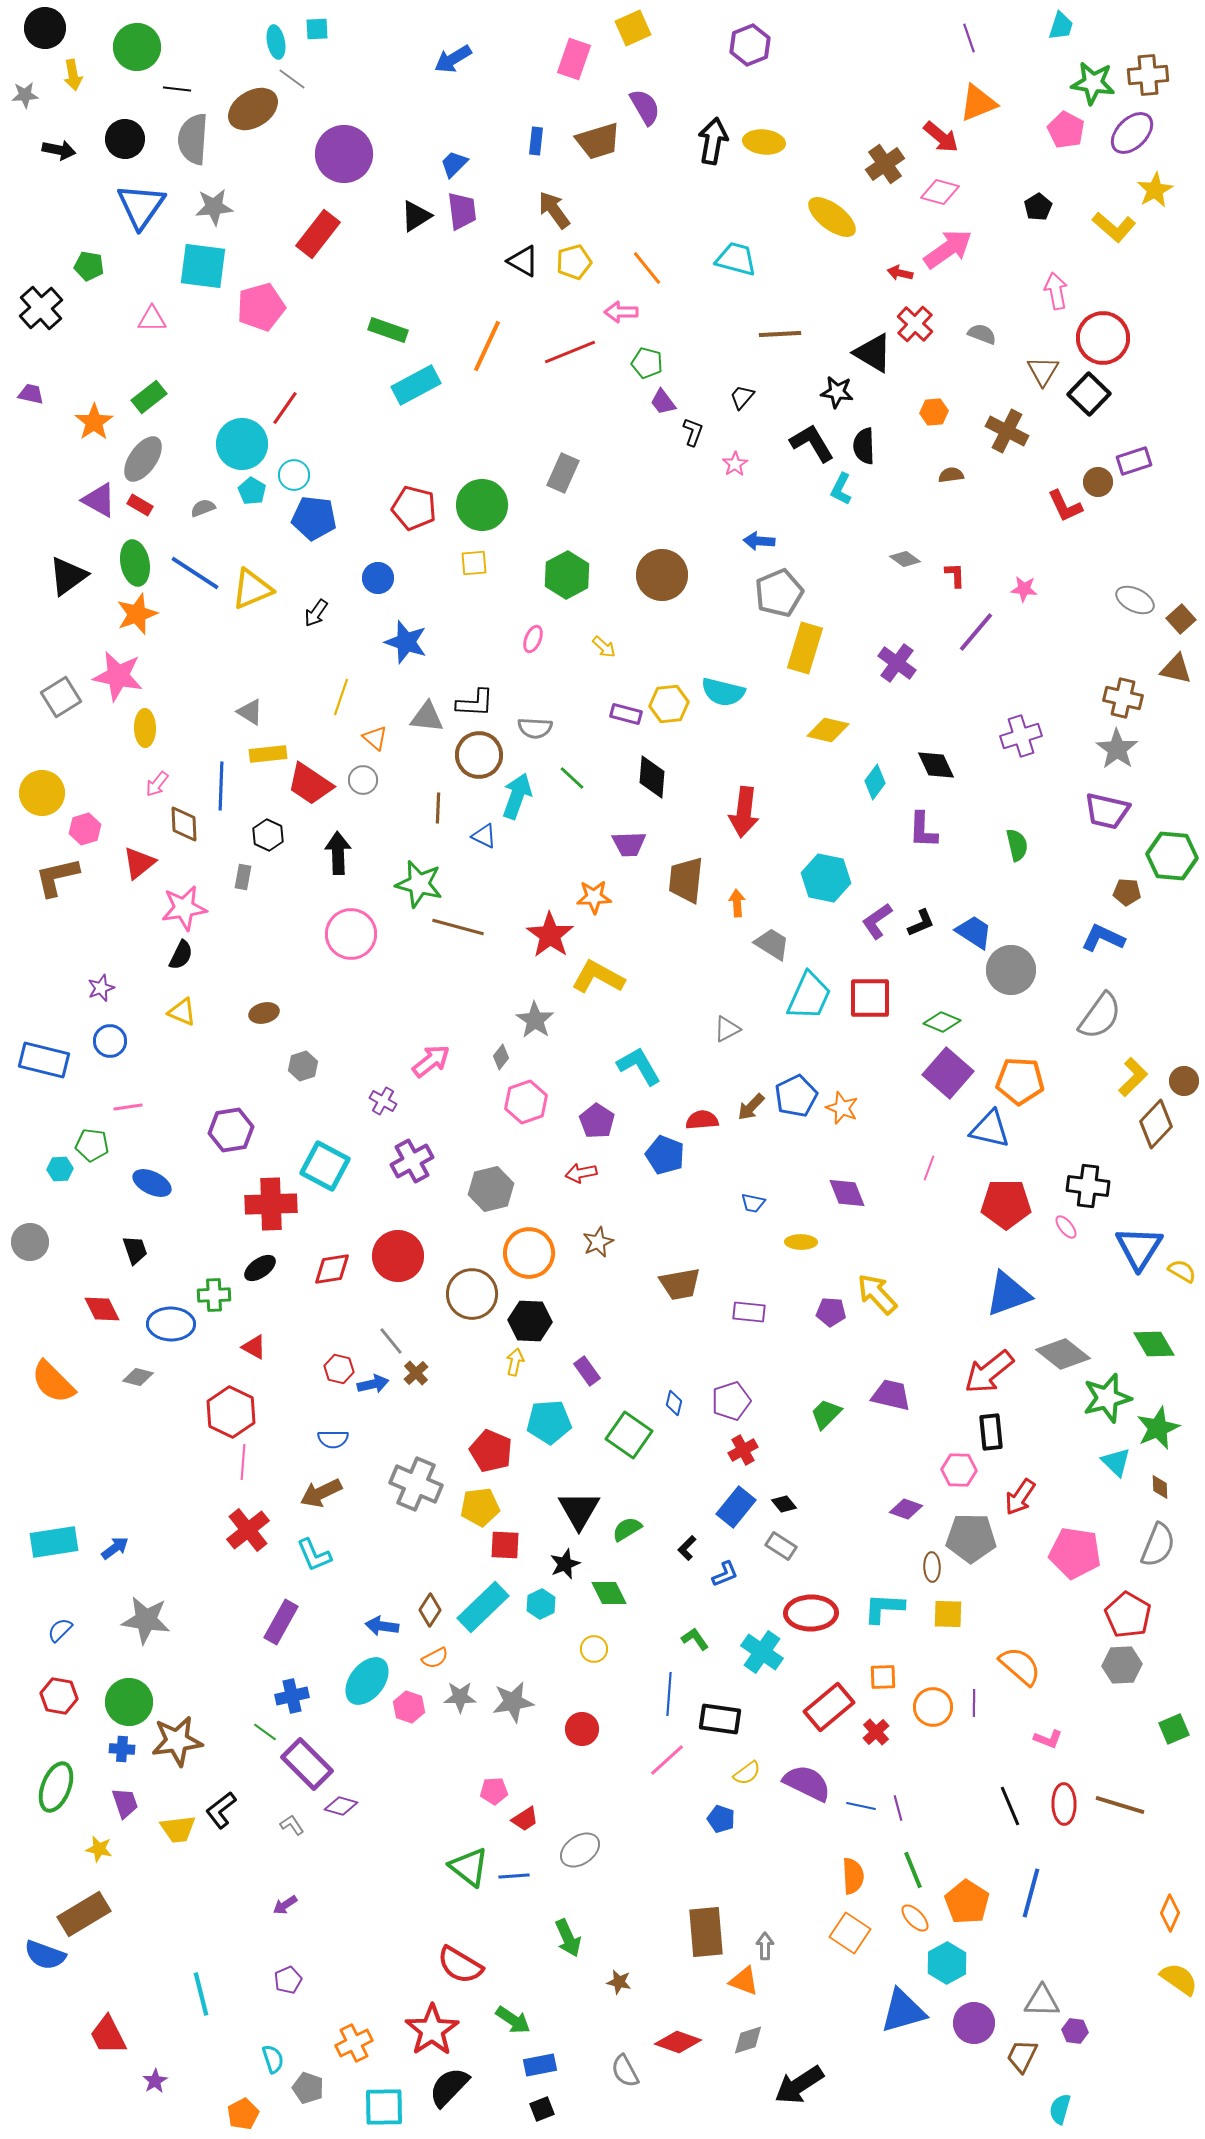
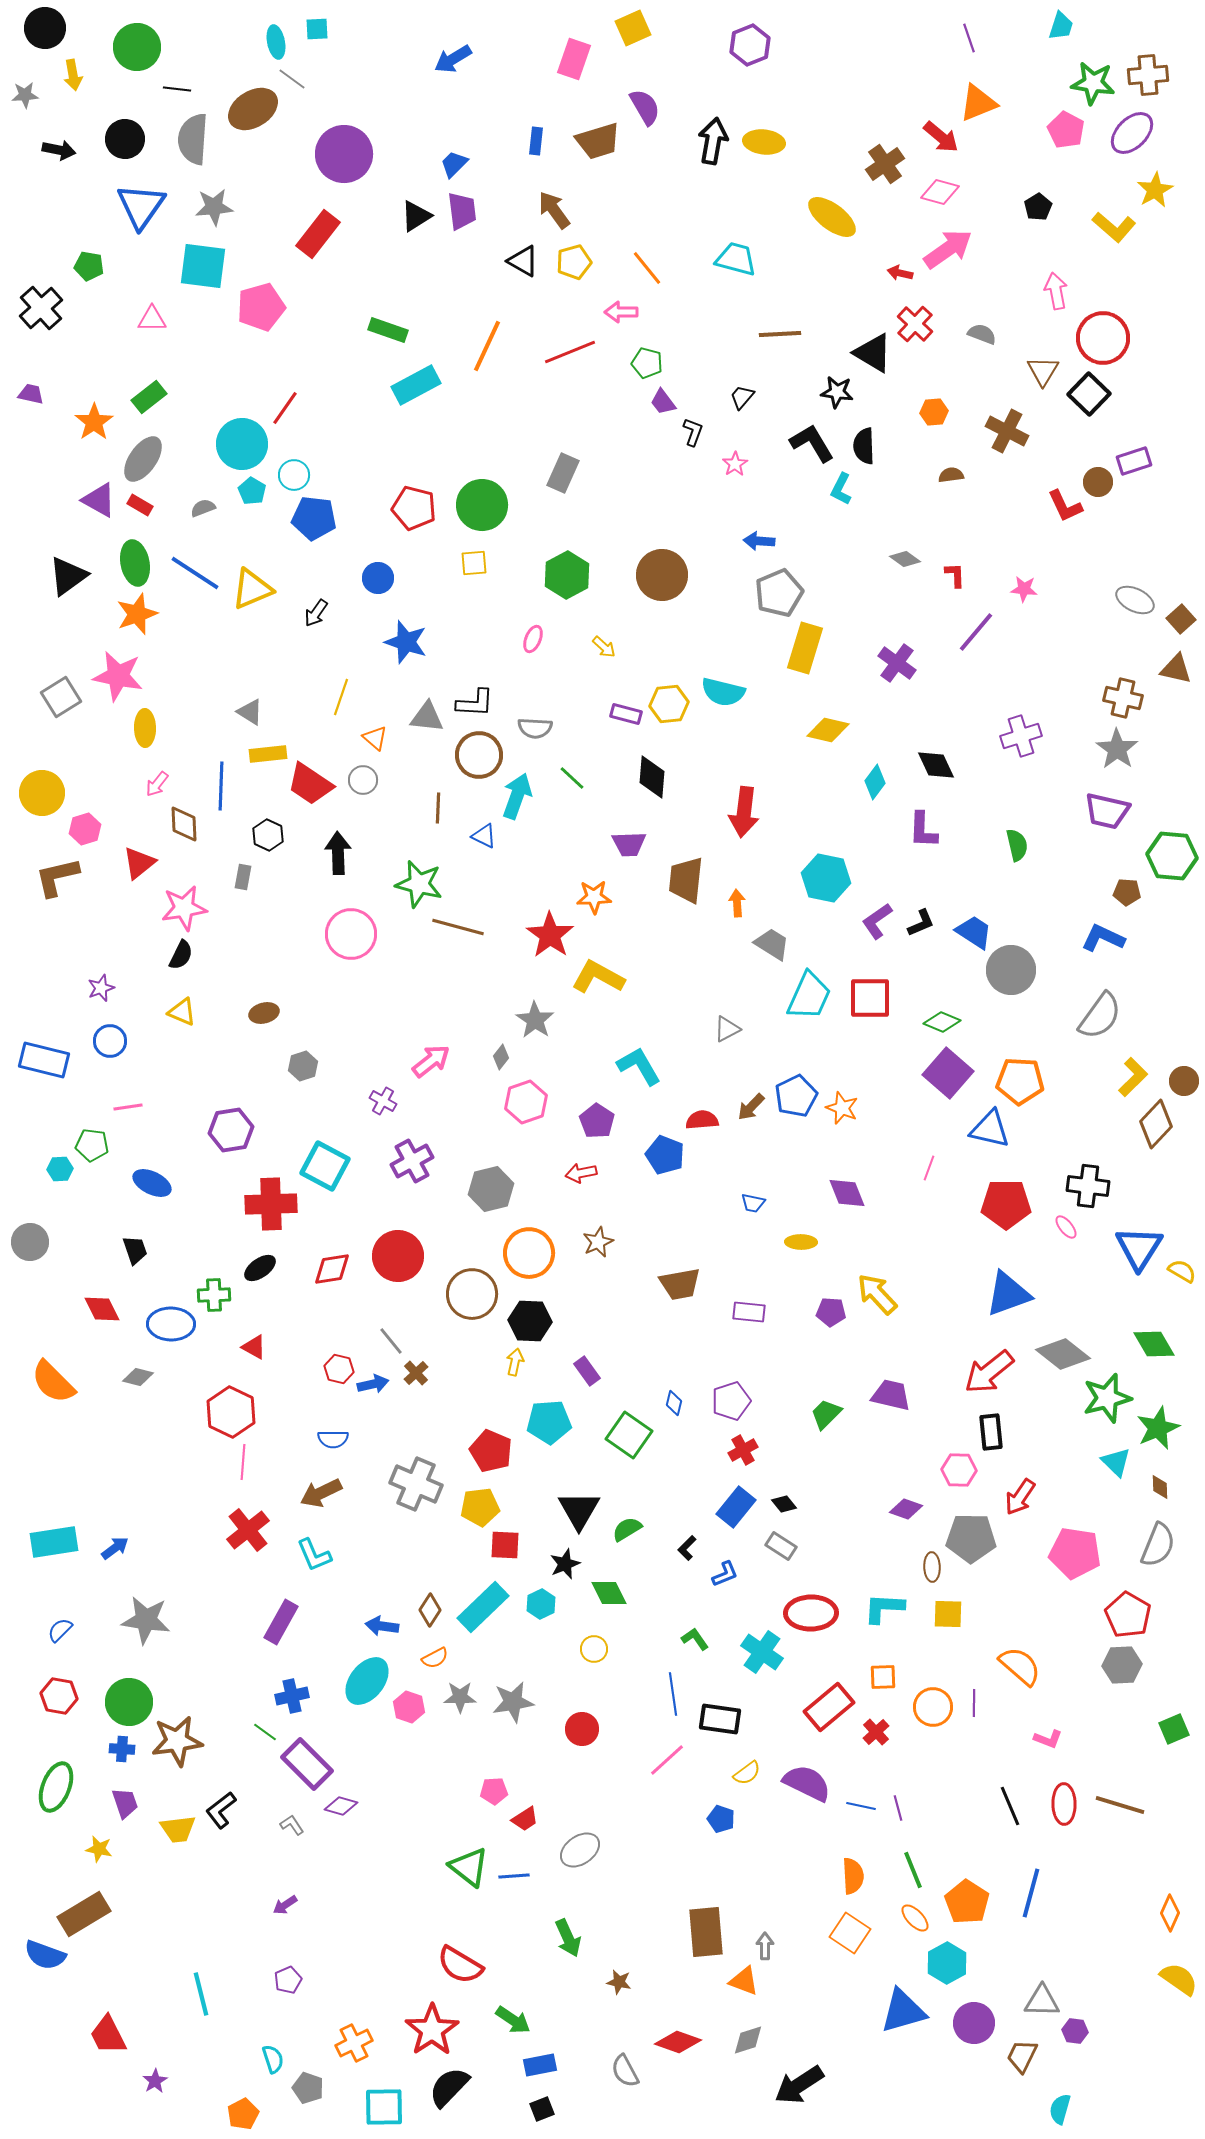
blue line at (669, 1694): moved 4 px right; rotated 12 degrees counterclockwise
